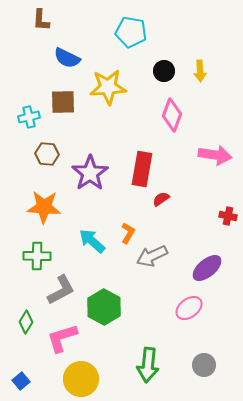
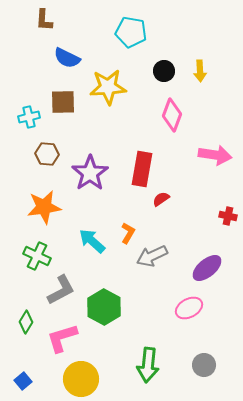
brown L-shape: moved 3 px right
orange star: rotated 12 degrees counterclockwise
green cross: rotated 24 degrees clockwise
pink ellipse: rotated 8 degrees clockwise
blue square: moved 2 px right
